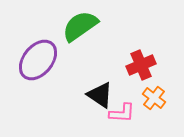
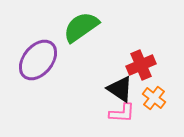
green semicircle: moved 1 px right, 1 px down
black triangle: moved 20 px right, 6 px up
